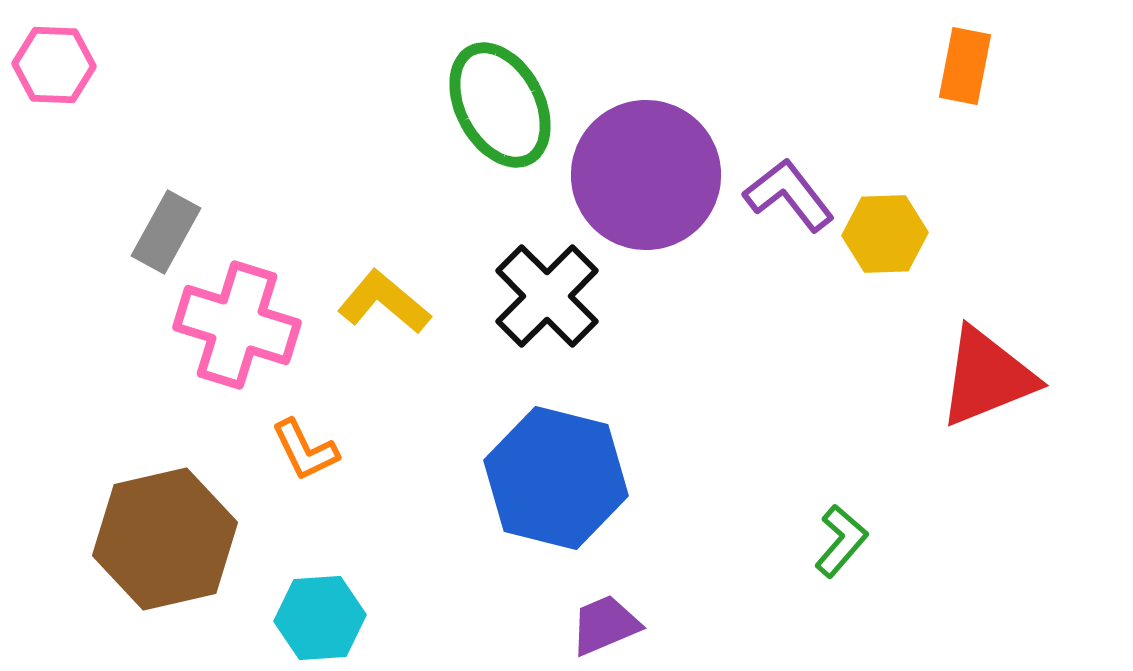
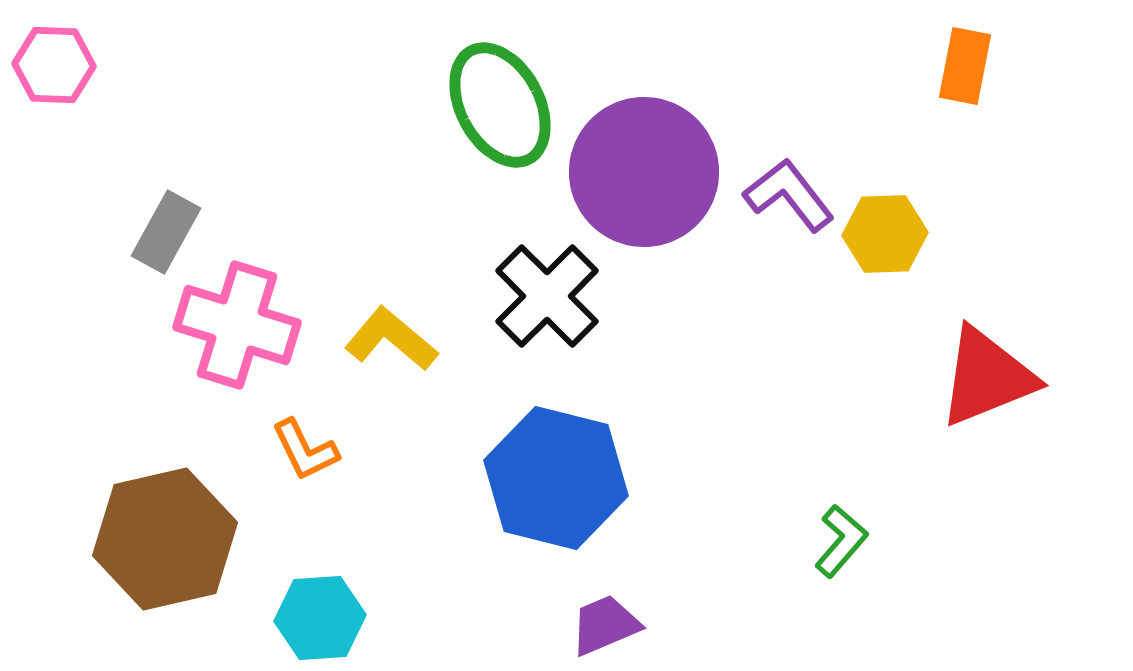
purple circle: moved 2 px left, 3 px up
yellow L-shape: moved 7 px right, 37 px down
